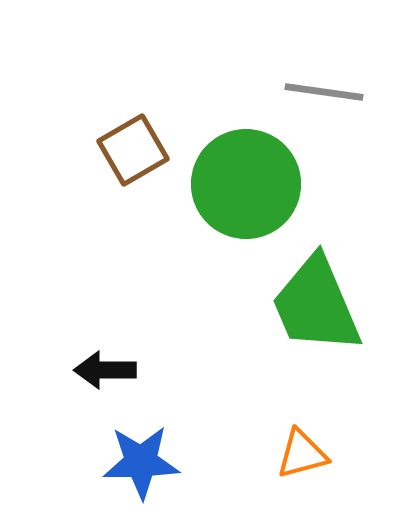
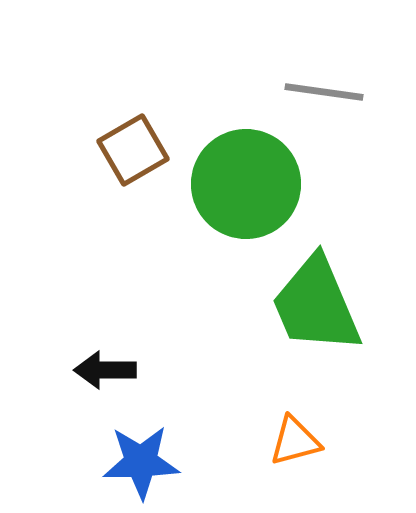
orange triangle: moved 7 px left, 13 px up
